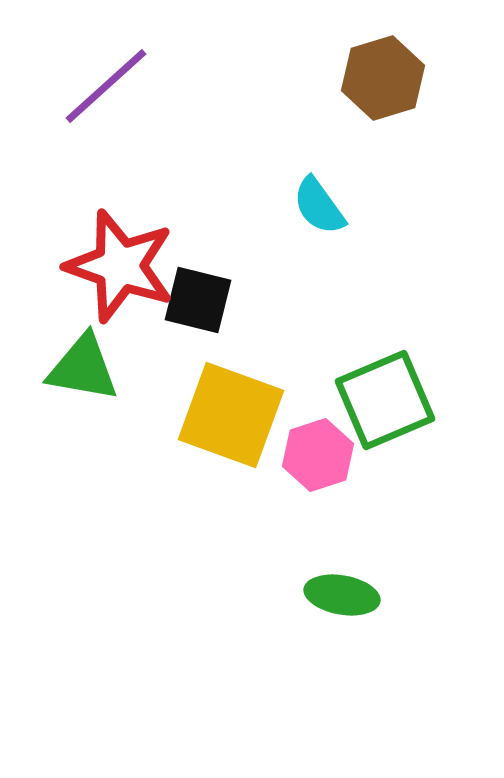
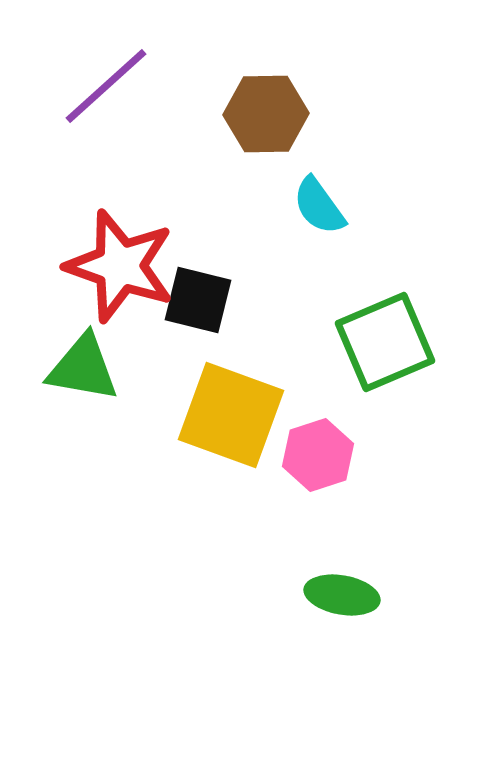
brown hexagon: moved 117 px left, 36 px down; rotated 16 degrees clockwise
green square: moved 58 px up
